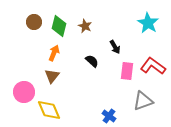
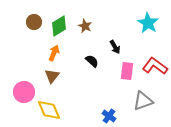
green diamond: rotated 45 degrees clockwise
red L-shape: moved 2 px right
